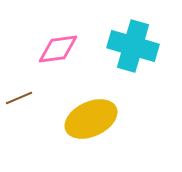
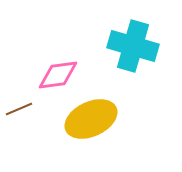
pink diamond: moved 26 px down
brown line: moved 11 px down
